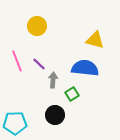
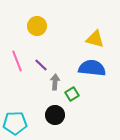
yellow triangle: moved 1 px up
purple line: moved 2 px right, 1 px down
blue semicircle: moved 7 px right
gray arrow: moved 2 px right, 2 px down
